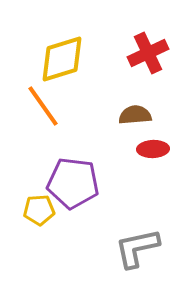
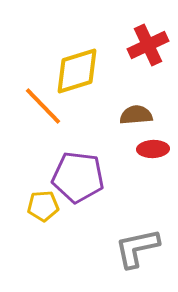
red cross: moved 8 px up
yellow diamond: moved 15 px right, 12 px down
orange line: rotated 9 degrees counterclockwise
brown semicircle: moved 1 px right
purple pentagon: moved 5 px right, 6 px up
yellow pentagon: moved 4 px right, 4 px up
